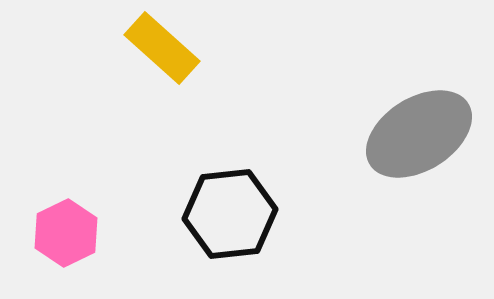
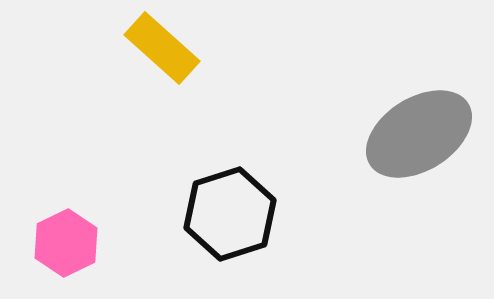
black hexagon: rotated 12 degrees counterclockwise
pink hexagon: moved 10 px down
